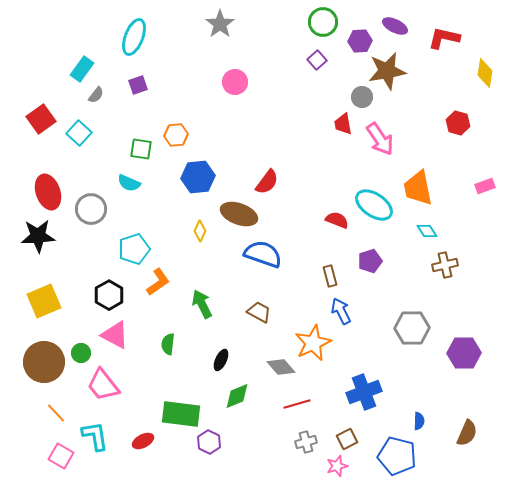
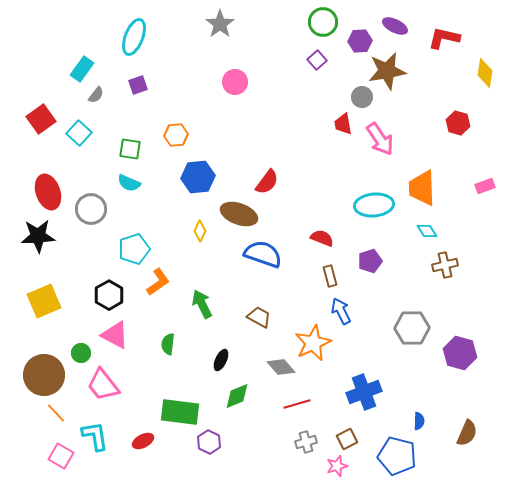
green square at (141, 149): moved 11 px left
orange trapezoid at (418, 188): moved 4 px right; rotated 9 degrees clockwise
cyan ellipse at (374, 205): rotated 39 degrees counterclockwise
red semicircle at (337, 220): moved 15 px left, 18 px down
brown trapezoid at (259, 312): moved 5 px down
purple hexagon at (464, 353): moved 4 px left; rotated 16 degrees clockwise
brown circle at (44, 362): moved 13 px down
green rectangle at (181, 414): moved 1 px left, 2 px up
